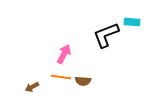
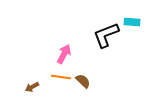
brown semicircle: rotated 140 degrees counterclockwise
